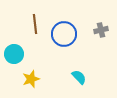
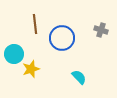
gray cross: rotated 32 degrees clockwise
blue circle: moved 2 px left, 4 px down
yellow star: moved 10 px up
